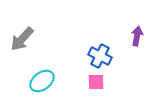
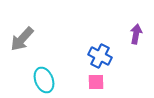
purple arrow: moved 1 px left, 2 px up
cyan ellipse: moved 2 px right, 1 px up; rotated 75 degrees counterclockwise
